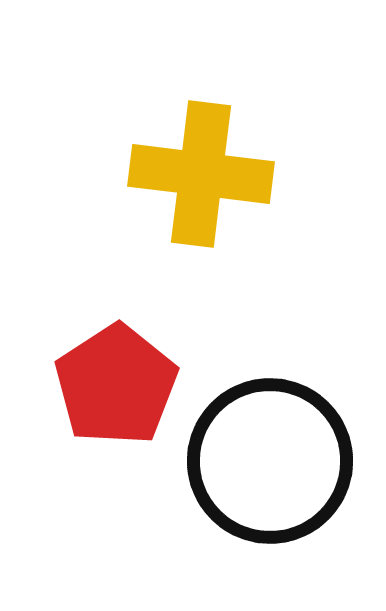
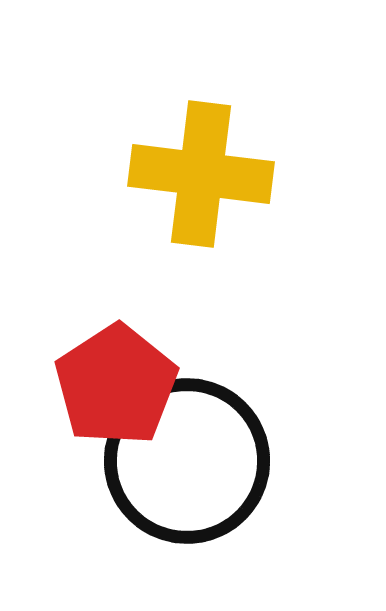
black circle: moved 83 px left
